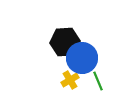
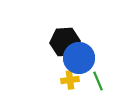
blue circle: moved 3 px left
yellow cross: rotated 24 degrees clockwise
